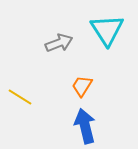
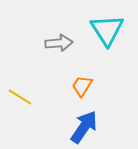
gray arrow: rotated 16 degrees clockwise
blue arrow: moved 1 px left, 1 px down; rotated 48 degrees clockwise
